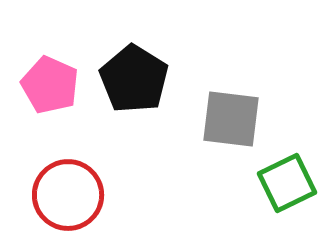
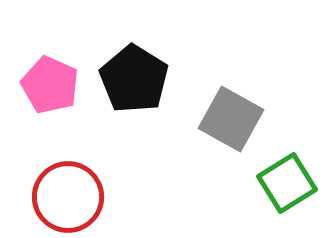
gray square: rotated 22 degrees clockwise
green square: rotated 6 degrees counterclockwise
red circle: moved 2 px down
